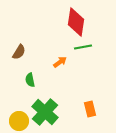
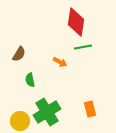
brown semicircle: moved 2 px down
orange arrow: rotated 64 degrees clockwise
green cross: moved 2 px right; rotated 16 degrees clockwise
yellow circle: moved 1 px right
